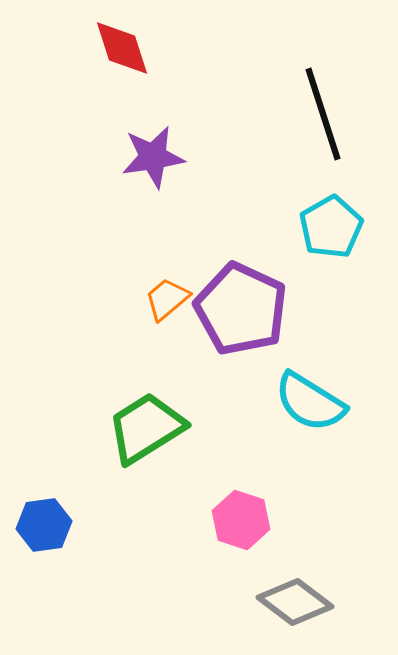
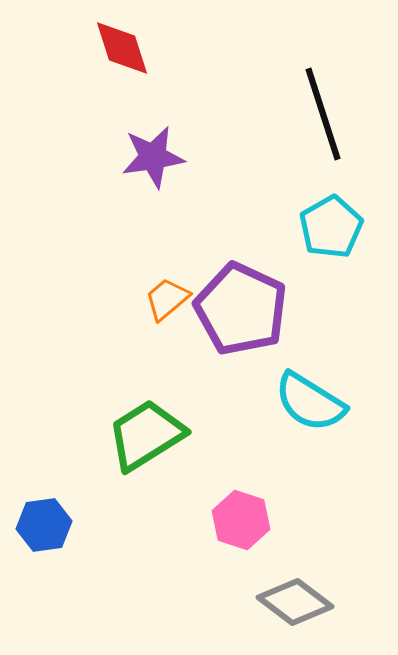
green trapezoid: moved 7 px down
